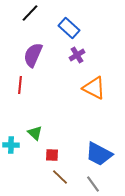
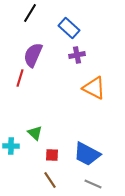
black line: rotated 12 degrees counterclockwise
purple cross: rotated 21 degrees clockwise
red line: moved 7 px up; rotated 12 degrees clockwise
cyan cross: moved 1 px down
blue trapezoid: moved 12 px left
brown line: moved 10 px left, 3 px down; rotated 12 degrees clockwise
gray line: rotated 30 degrees counterclockwise
